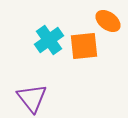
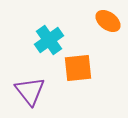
orange square: moved 6 px left, 22 px down
purple triangle: moved 2 px left, 7 px up
